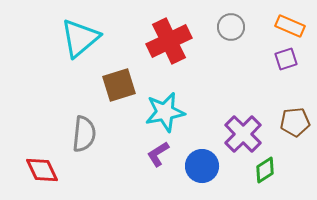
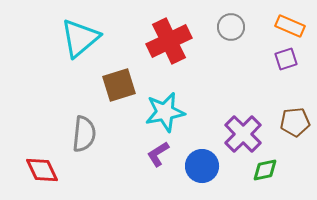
green diamond: rotated 20 degrees clockwise
